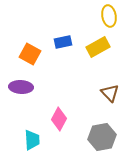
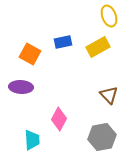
yellow ellipse: rotated 10 degrees counterclockwise
brown triangle: moved 1 px left, 2 px down
